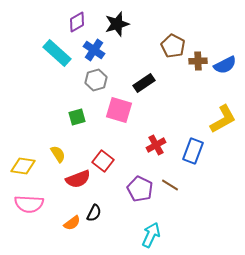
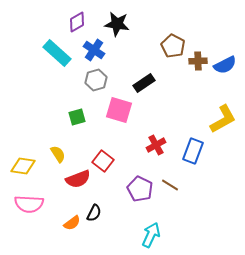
black star: rotated 25 degrees clockwise
